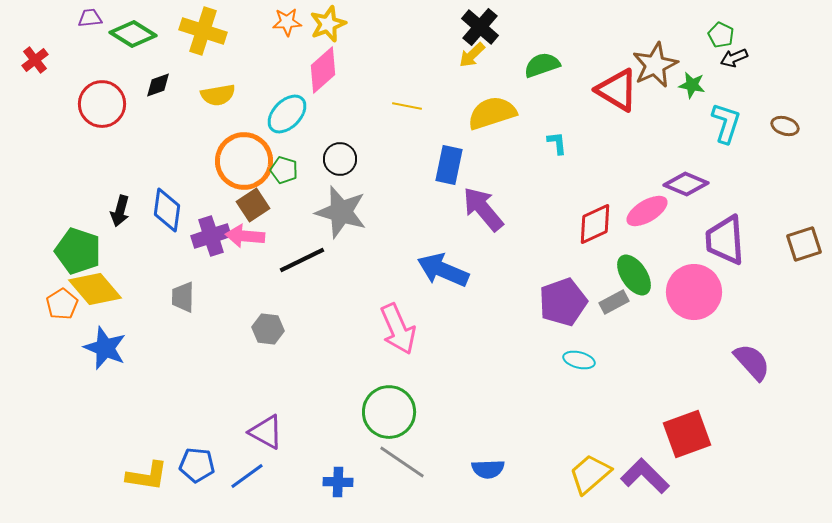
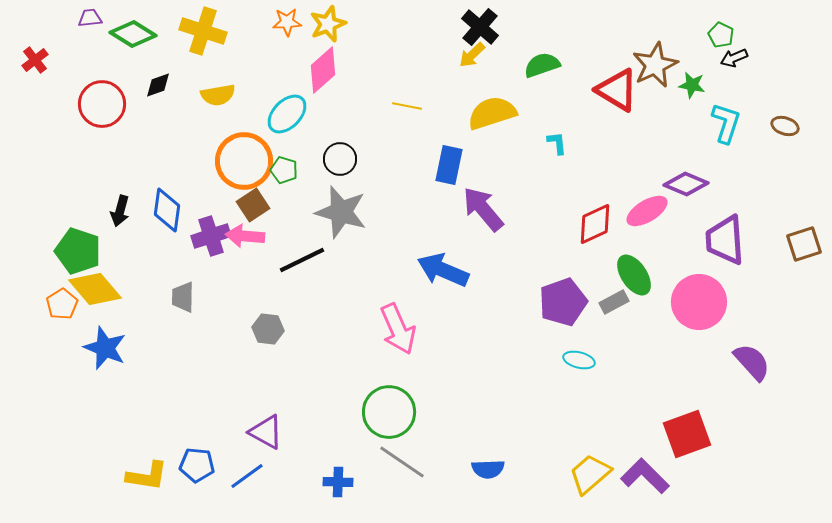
pink circle at (694, 292): moved 5 px right, 10 px down
